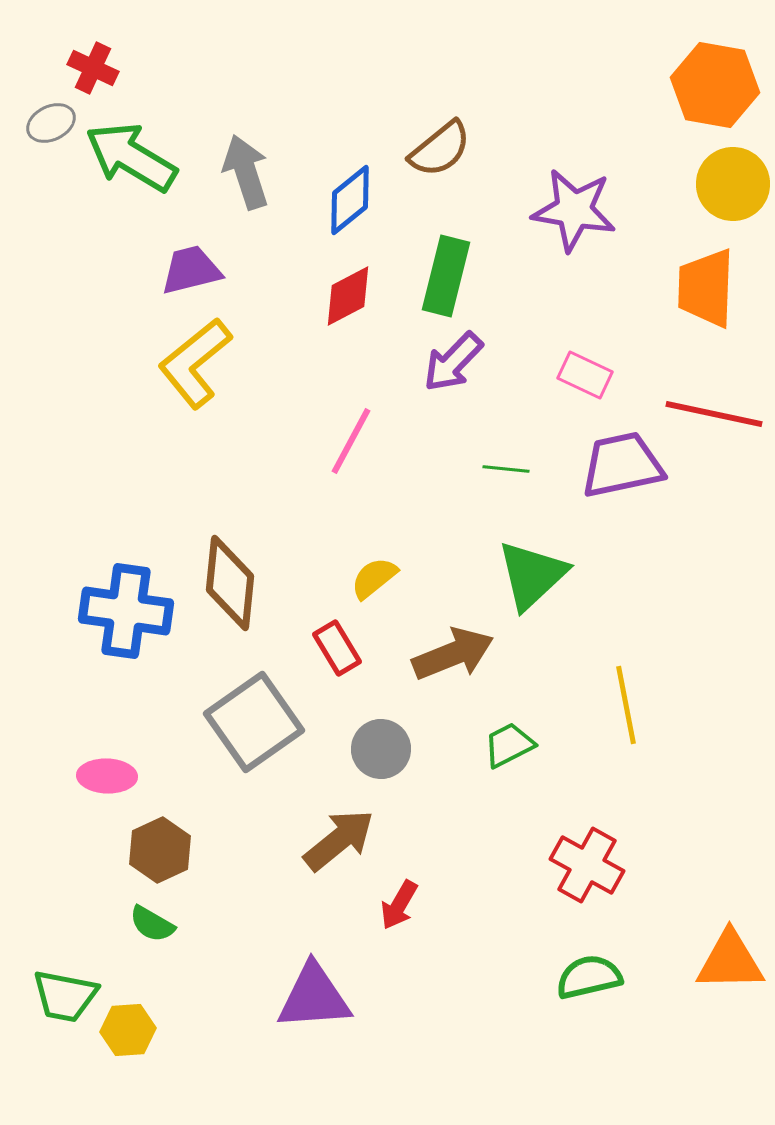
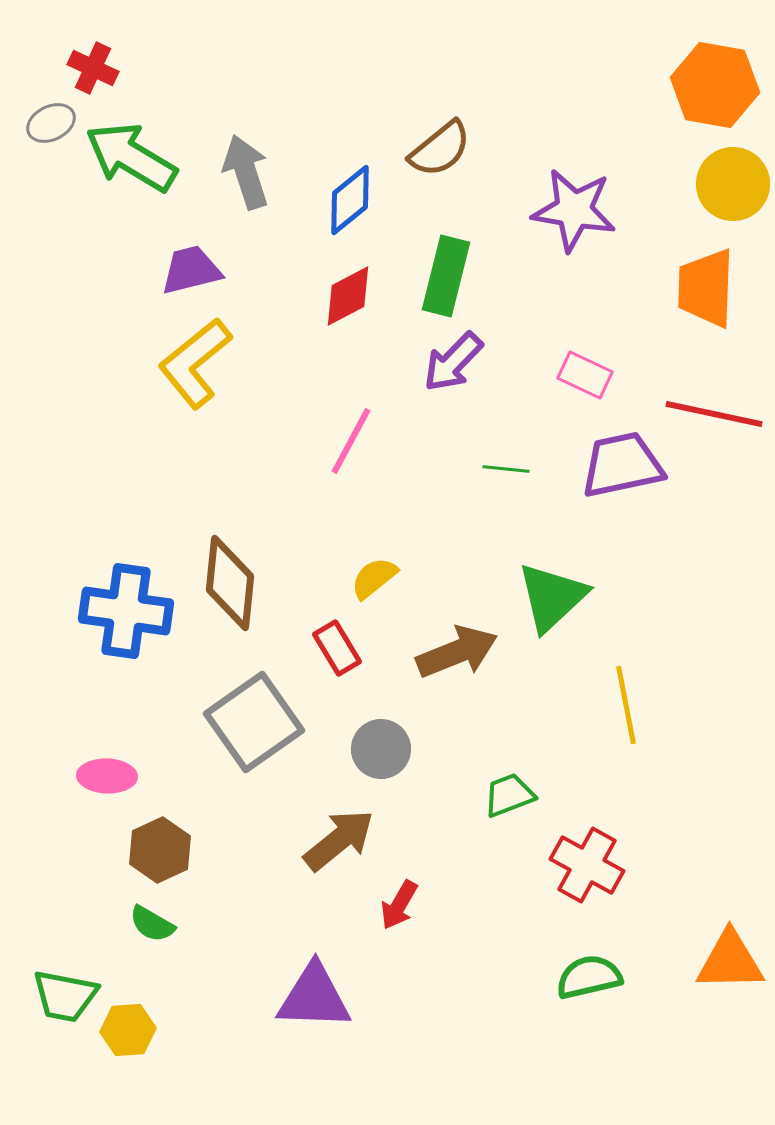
green triangle at (532, 575): moved 20 px right, 22 px down
brown arrow at (453, 654): moved 4 px right, 2 px up
green trapezoid at (509, 745): moved 50 px down; rotated 6 degrees clockwise
purple triangle at (314, 997): rotated 6 degrees clockwise
